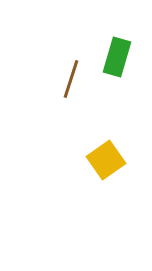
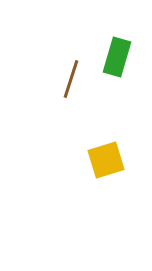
yellow square: rotated 18 degrees clockwise
